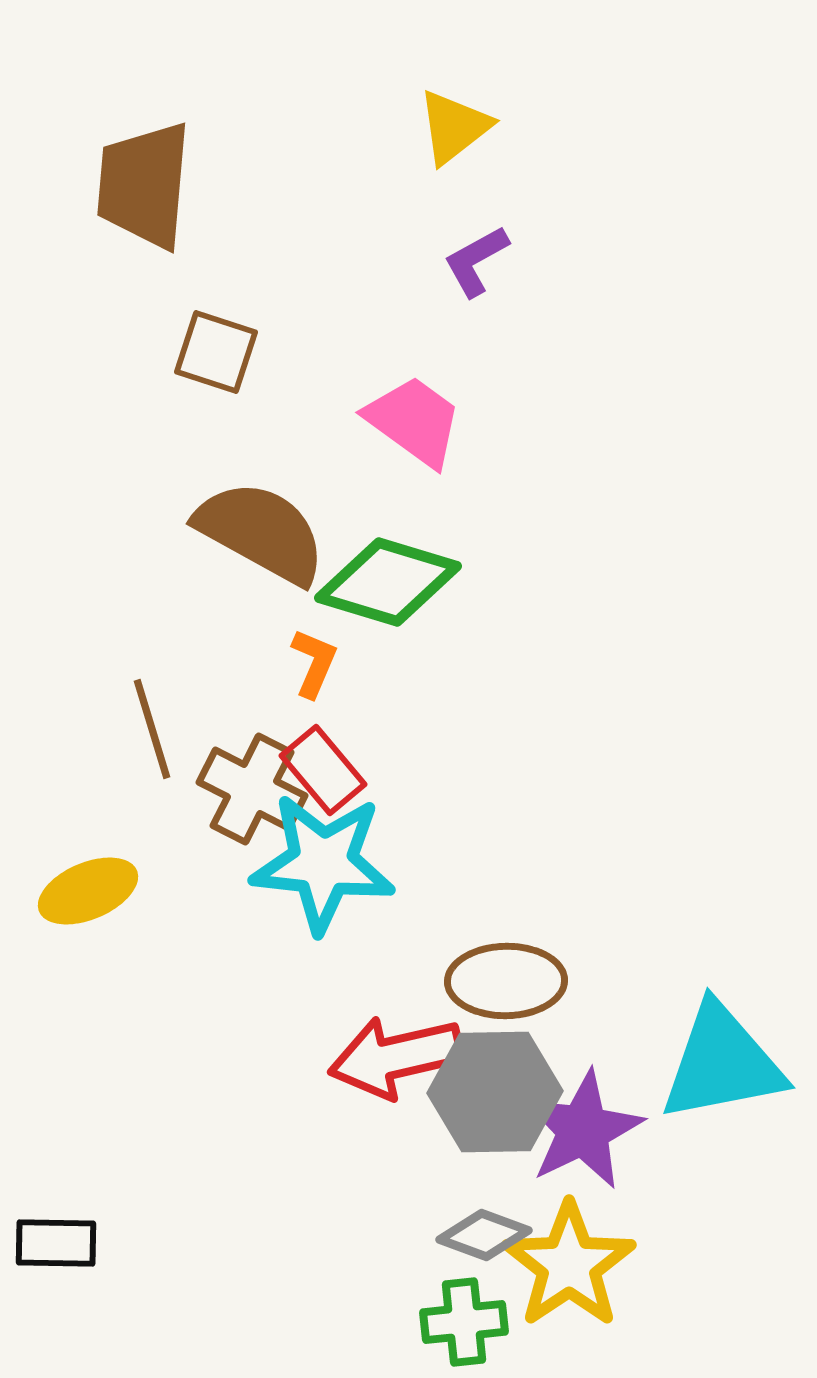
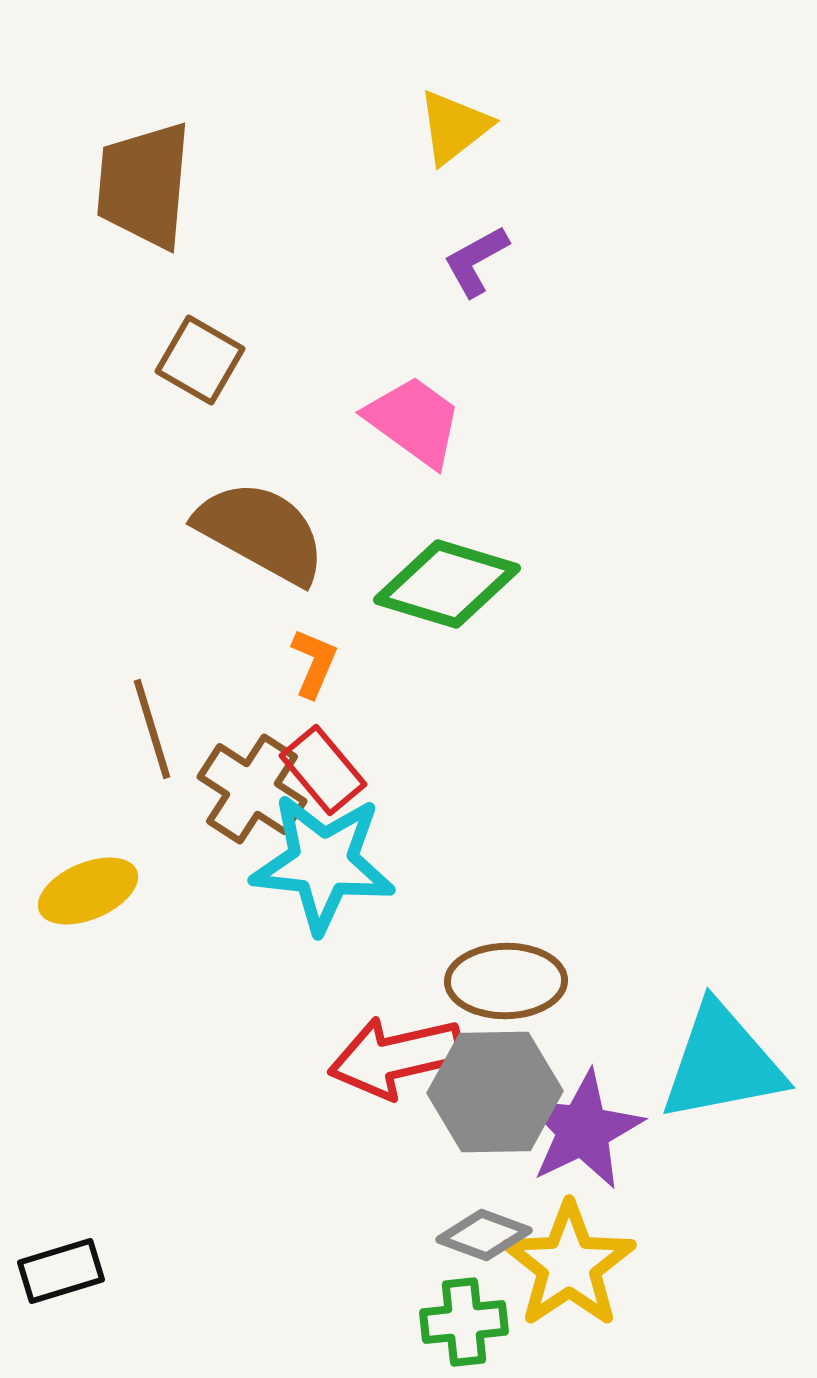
brown square: moved 16 px left, 8 px down; rotated 12 degrees clockwise
green diamond: moved 59 px right, 2 px down
brown cross: rotated 6 degrees clockwise
black rectangle: moved 5 px right, 28 px down; rotated 18 degrees counterclockwise
